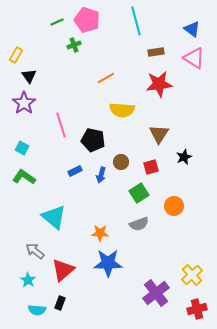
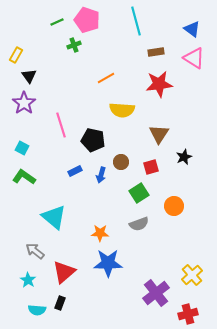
red triangle: moved 1 px right, 2 px down
red cross: moved 9 px left, 5 px down
